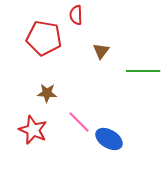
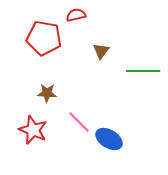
red semicircle: rotated 78 degrees clockwise
